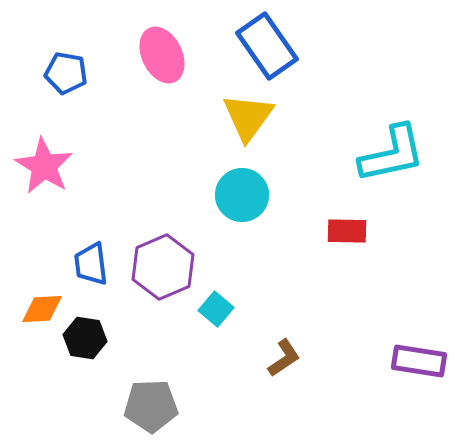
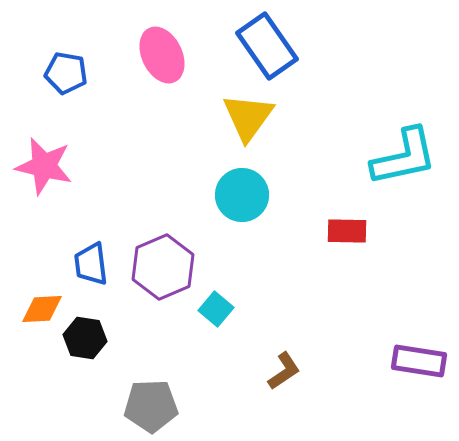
cyan L-shape: moved 12 px right, 3 px down
pink star: rotated 18 degrees counterclockwise
brown L-shape: moved 13 px down
